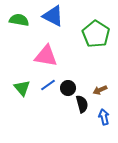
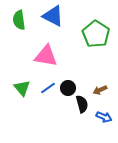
green semicircle: rotated 108 degrees counterclockwise
blue line: moved 3 px down
blue arrow: rotated 126 degrees clockwise
